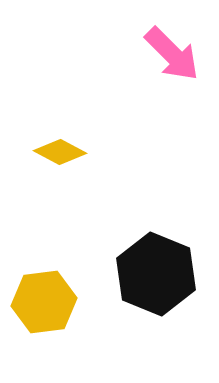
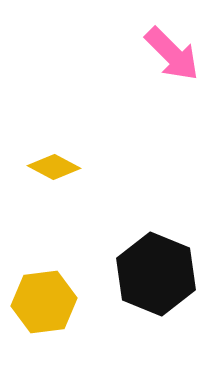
yellow diamond: moved 6 px left, 15 px down
